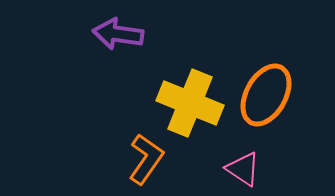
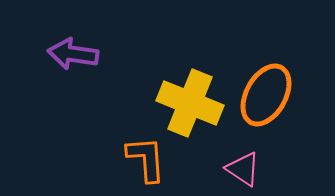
purple arrow: moved 45 px left, 20 px down
orange L-shape: rotated 39 degrees counterclockwise
